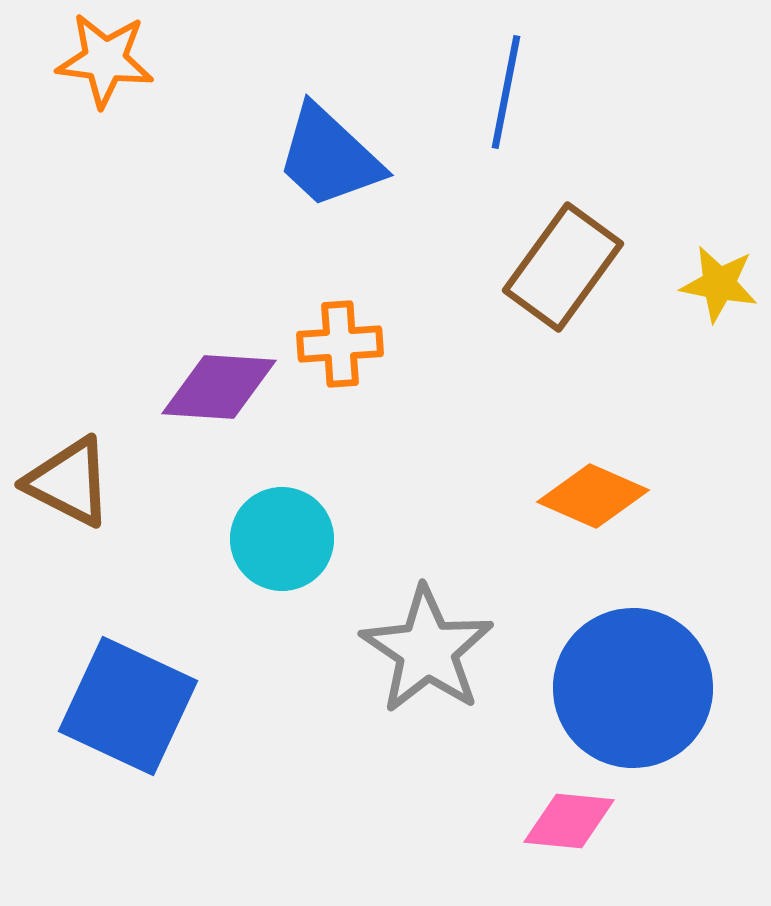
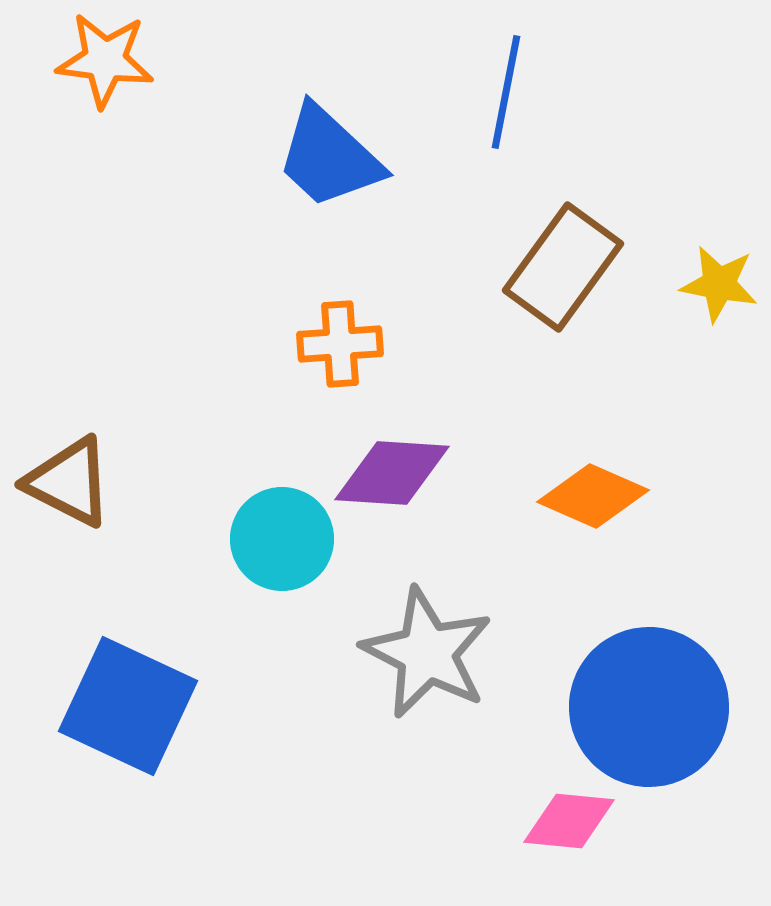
purple diamond: moved 173 px right, 86 px down
gray star: moved 3 px down; rotated 7 degrees counterclockwise
blue circle: moved 16 px right, 19 px down
